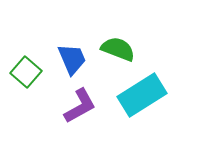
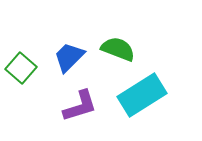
blue trapezoid: moved 3 px left, 2 px up; rotated 112 degrees counterclockwise
green square: moved 5 px left, 4 px up
purple L-shape: rotated 12 degrees clockwise
